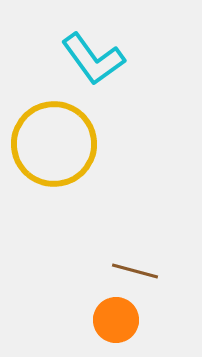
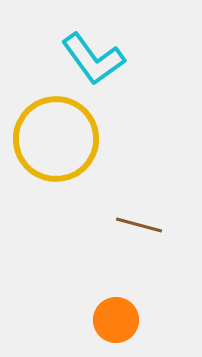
yellow circle: moved 2 px right, 5 px up
brown line: moved 4 px right, 46 px up
